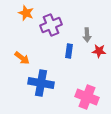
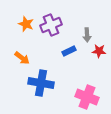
orange star: moved 11 px down
blue rectangle: rotated 56 degrees clockwise
